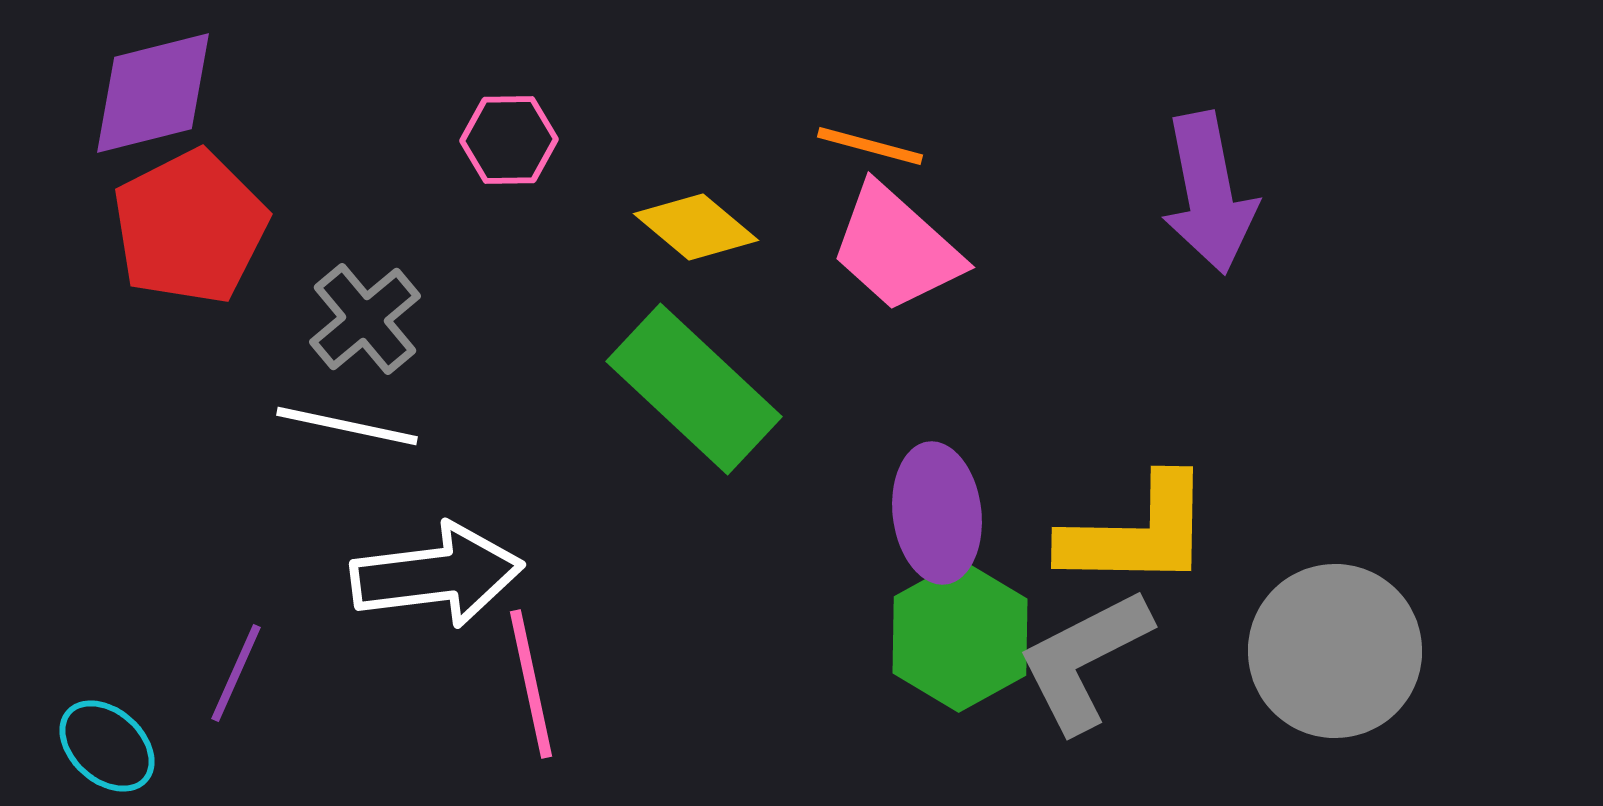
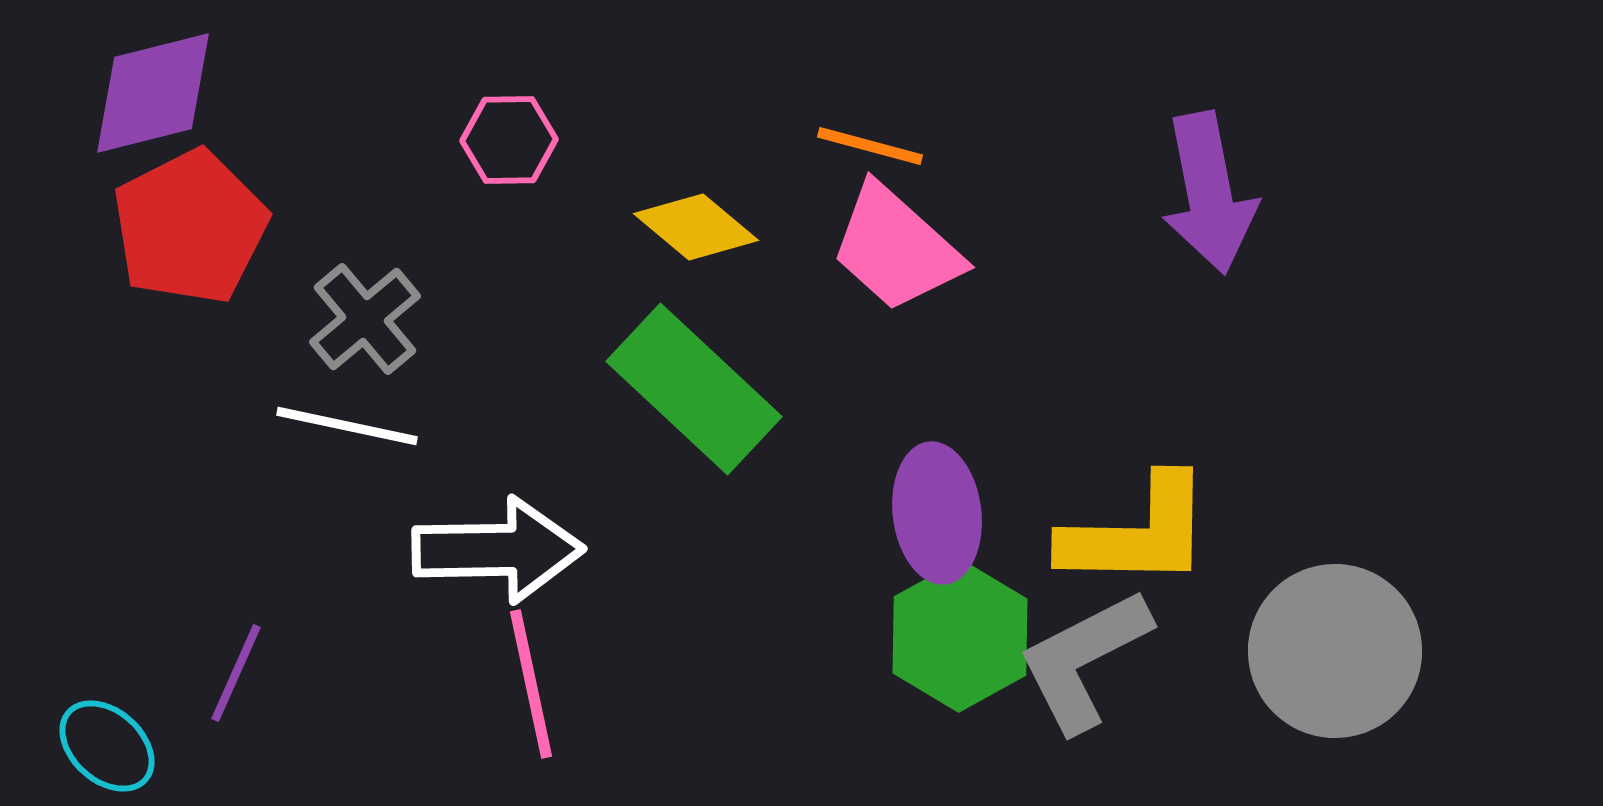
white arrow: moved 61 px right, 25 px up; rotated 6 degrees clockwise
